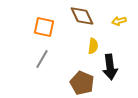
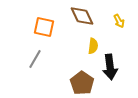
yellow arrow: rotated 104 degrees counterclockwise
gray line: moved 7 px left
brown pentagon: rotated 10 degrees clockwise
